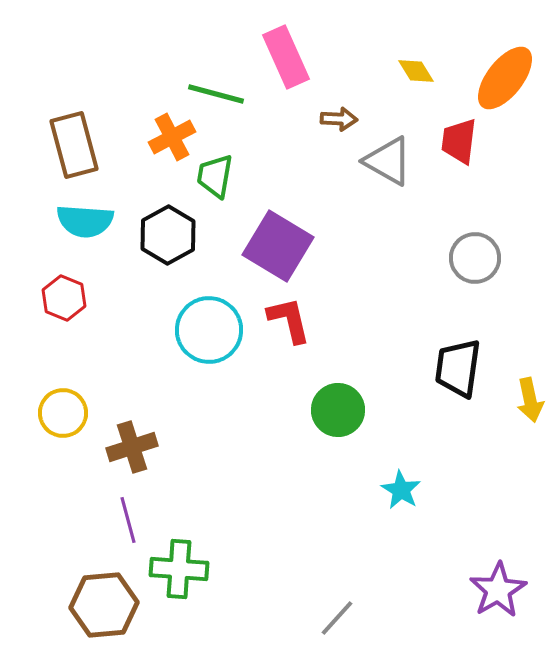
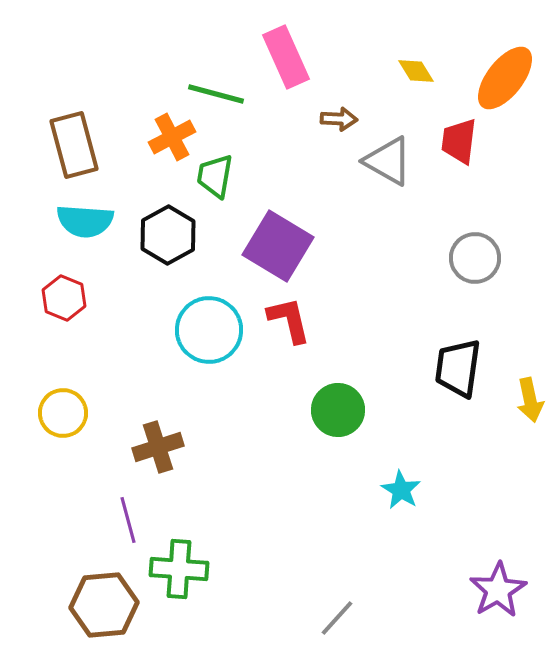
brown cross: moved 26 px right
